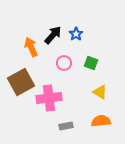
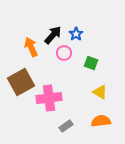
pink circle: moved 10 px up
gray rectangle: rotated 24 degrees counterclockwise
